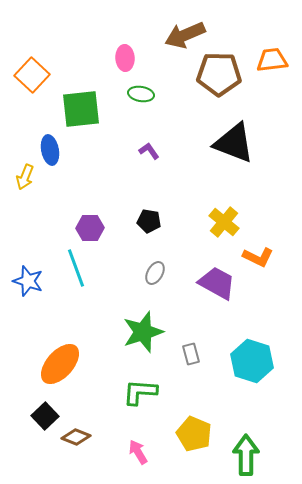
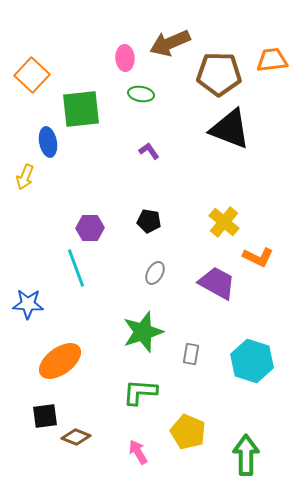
brown arrow: moved 15 px left, 8 px down
black triangle: moved 4 px left, 14 px up
blue ellipse: moved 2 px left, 8 px up
blue star: moved 23 px down; rotated 16 degrees counterclockwise
gray rectangle: rotated 25 degrees clockwise
orange ellipse: moved 3 px up; rotated 12 degrees clockwise
black square: rotated 36 degrees clockwise
yellow pentagon: moved 6 px left, 2 px up
